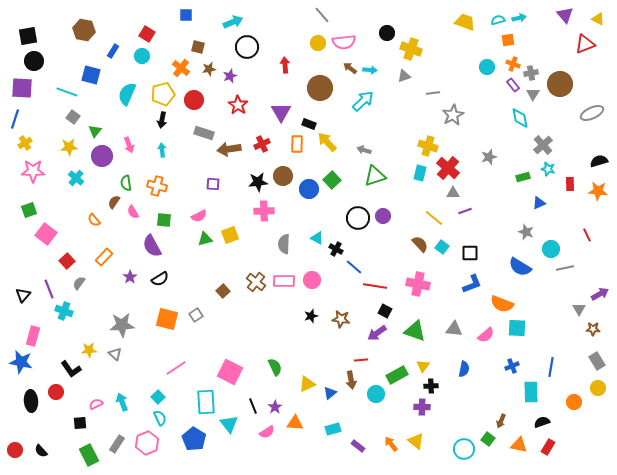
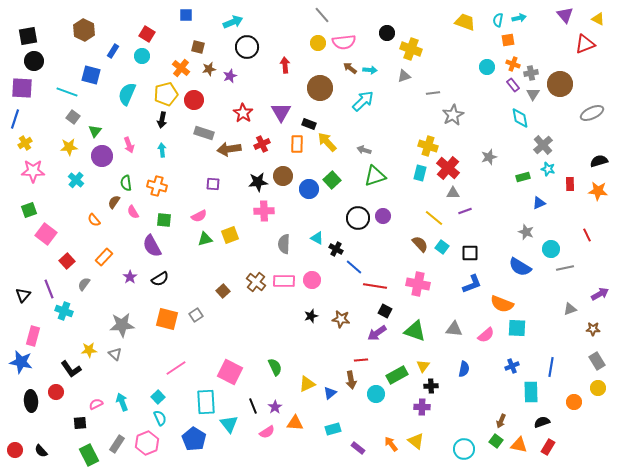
cyan semicircle at (498, 20): rotated 64 degrees counterclockwise
brown hexagon at (84, 30): rotated 15 degrees clockwise
yellow pentagon at (163, 94): moved 3 px right
red star at (238, 105): moved 5 px right, 8 px down
cyan cross at (76, 178): moved 2 px down
gray semicircle at (79, 283): moved 5 px right, 1 px down
gray triangle at (579, 309): moved 9 px left; rotated 40 degrees clockwise
green square at (488, 439): moved 8 px right, 2 px down
purple rectangle at (358, 446): moved 2 px down
